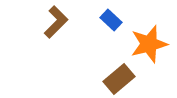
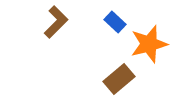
blue rectangle: moved 4 px right, 2 px down
